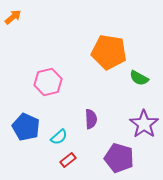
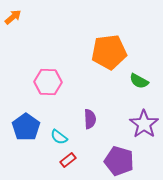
orange pentagon: rotated 16 degrees counterclockwise
green semicircle: moved 3 px down
pink hexagon: rotated 16 degrees clockwise
purple semicircle: moved 1 px left
blue pentagon: rotated 12 degrees clockwise
cyan semicircle: rotated 78 degrees clockwise
purple pentagon: moved 3 px down
